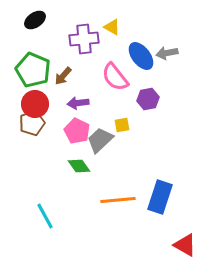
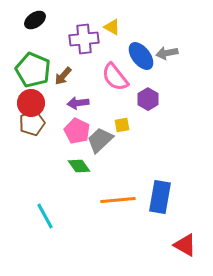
purple hexagon: rotated 20 degrees counterclockwise
red circle: moved 4 px left, 1 px up
blue rectangle: rotated 8 degrees counterclockwise
